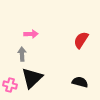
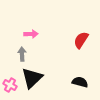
pink cross: rotated 16 degrees clockwise
